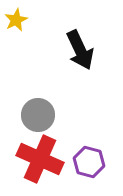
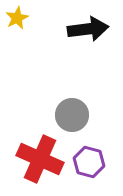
yellow star: moved 1 px right, 2 px up
black arrow: moved 8 px right, 21 px up; rotated 72 degrees counterclockwise
gray circle: moved 34 px right
